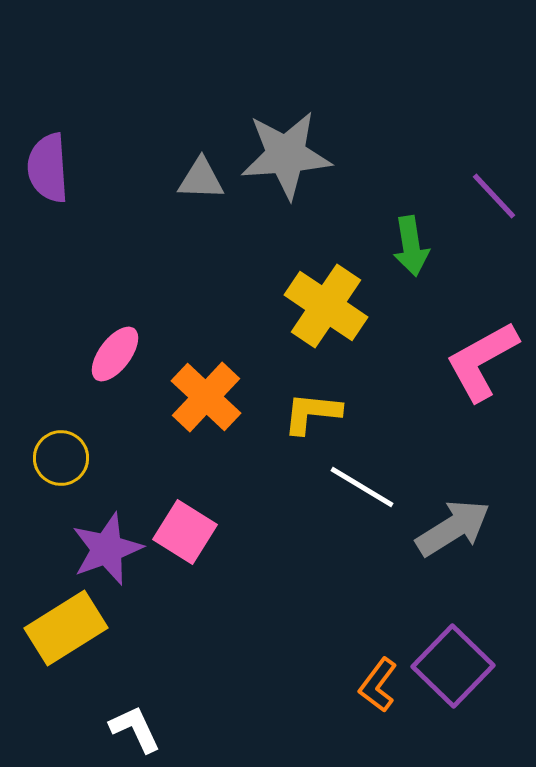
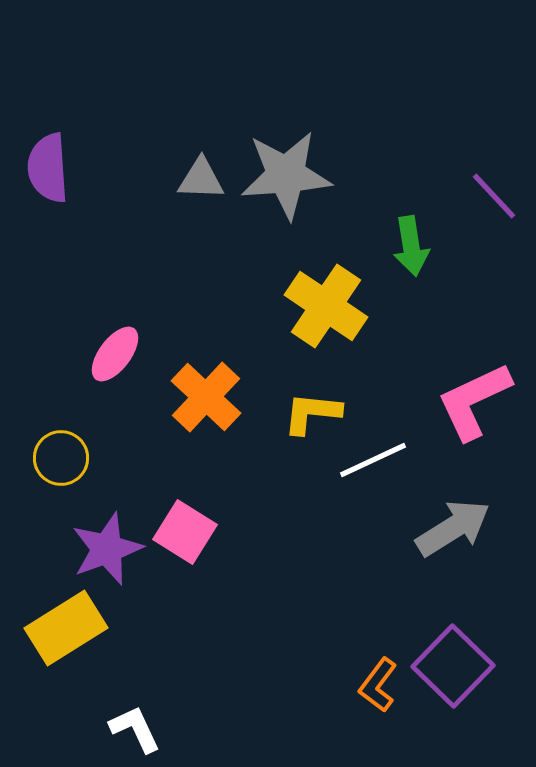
gray star: moved 20 px down
pink L-shape: moved 8 px left, 40 px down; rotated 4 degrees clockwise
white line: moved 11 px right, 27 px up; rotated 56 degrees counterclockwise
